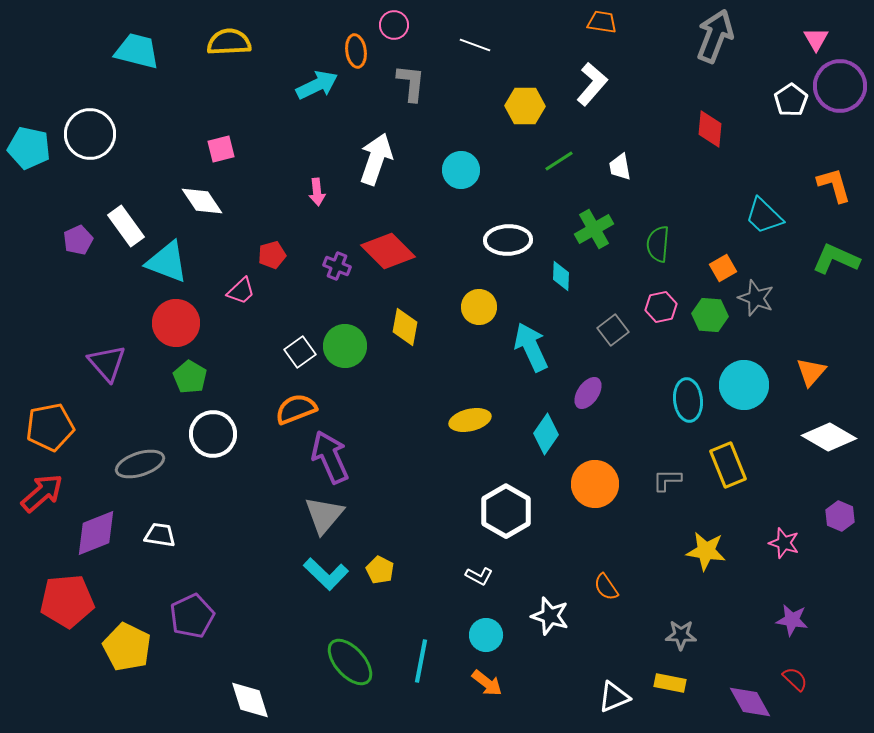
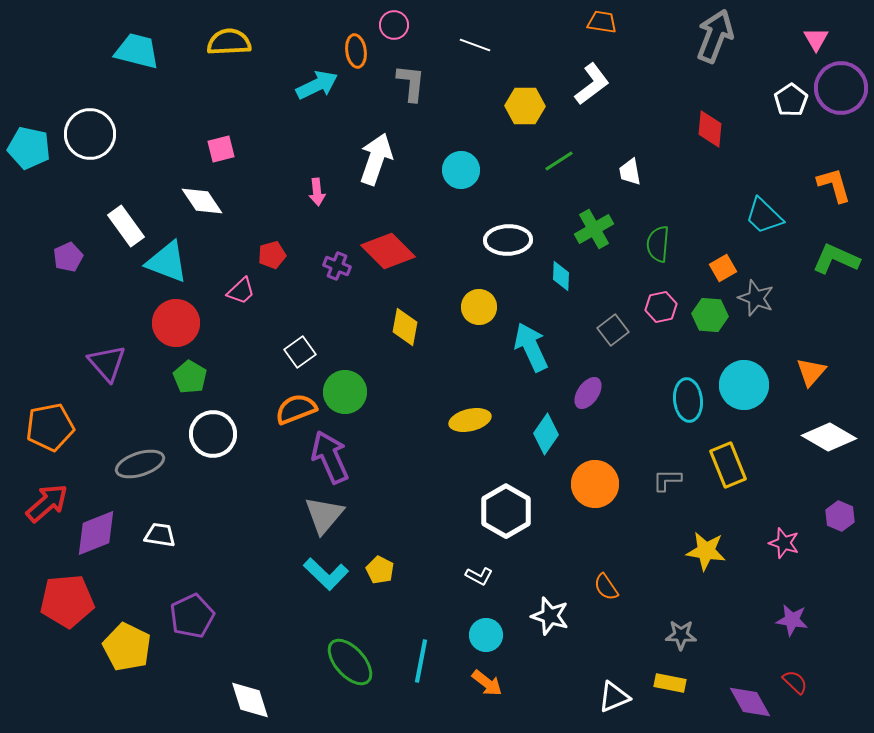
white L-shape at (592, 84): rotated 12 degrees clockwise
purple circle at (840, 86): moved 1 px right, 2 px down
white trapezoid at (620, 167): moved 10 px right, 5 px down
purple pentagon at (78, 240): moved 10 px left, 17 px down
green circle at (345, 346): moved 46 px down
red arrow at (42, 493): moved 5 px right, 10 px down
red semicircle at (795, 679): moved 3 px down
